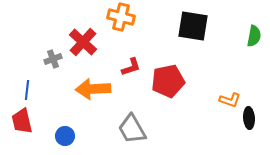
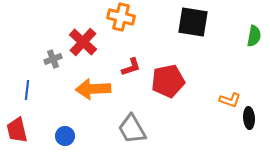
black square: moved 4 px up
red trapezoid: moved 5 px left, 9 px down
